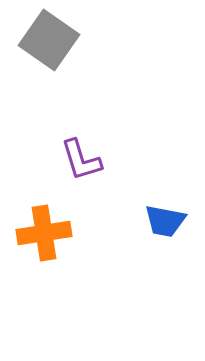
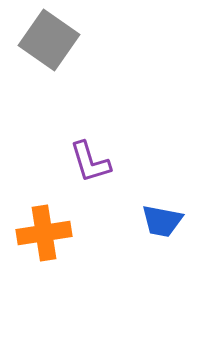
purple L-shape: moved 9 px right, 2 px down
blue trapezoid: moved 3 px left
